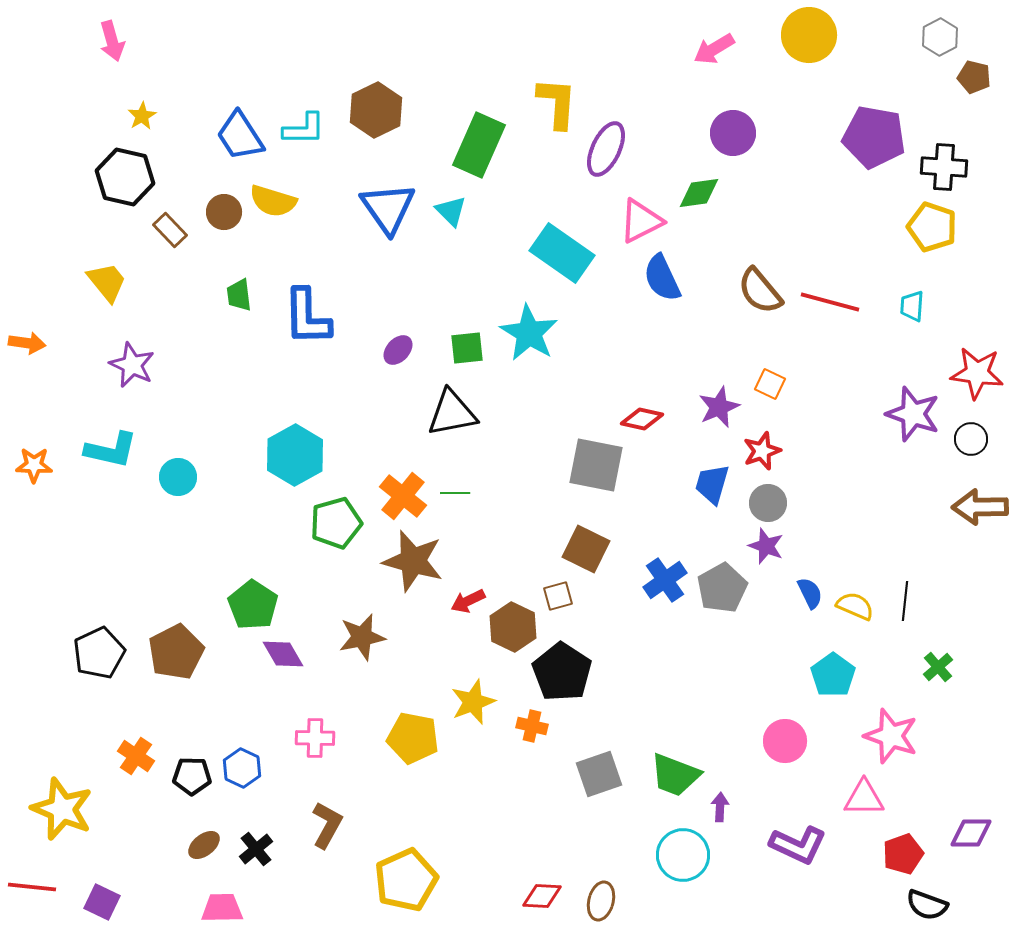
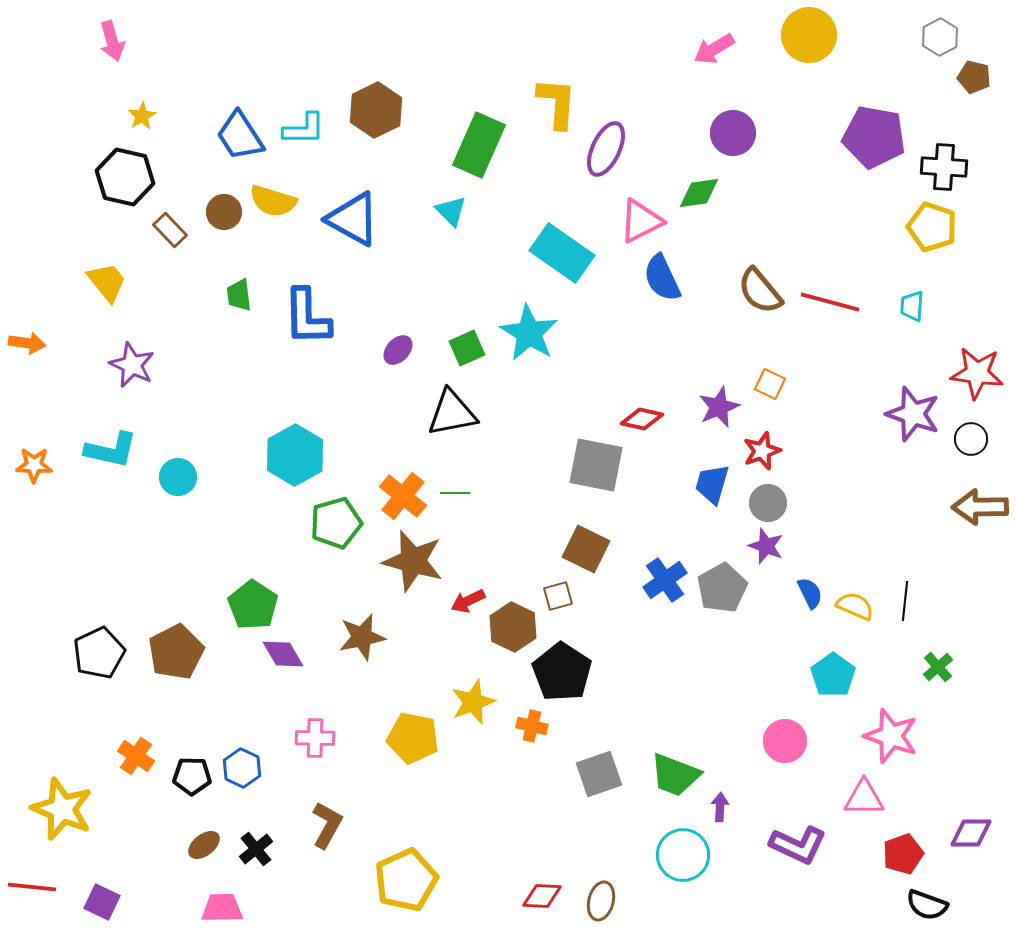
blue triangle at (388, 208): moved 35 px left, 11 px down; rotated 26 degrees counterclockwise
green square at (467, 348): rotated 18 degrees counterclockwise
